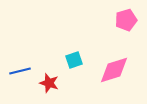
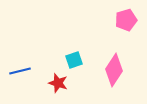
pink diamond: rotated 40 degrees counterclockwise
red star: moved 9 px right
